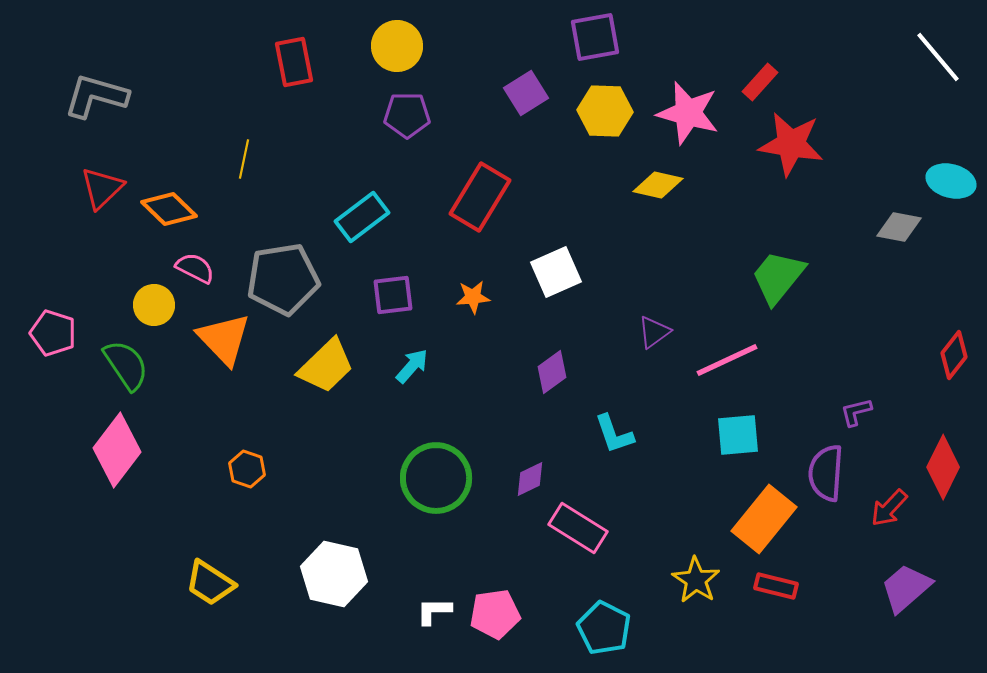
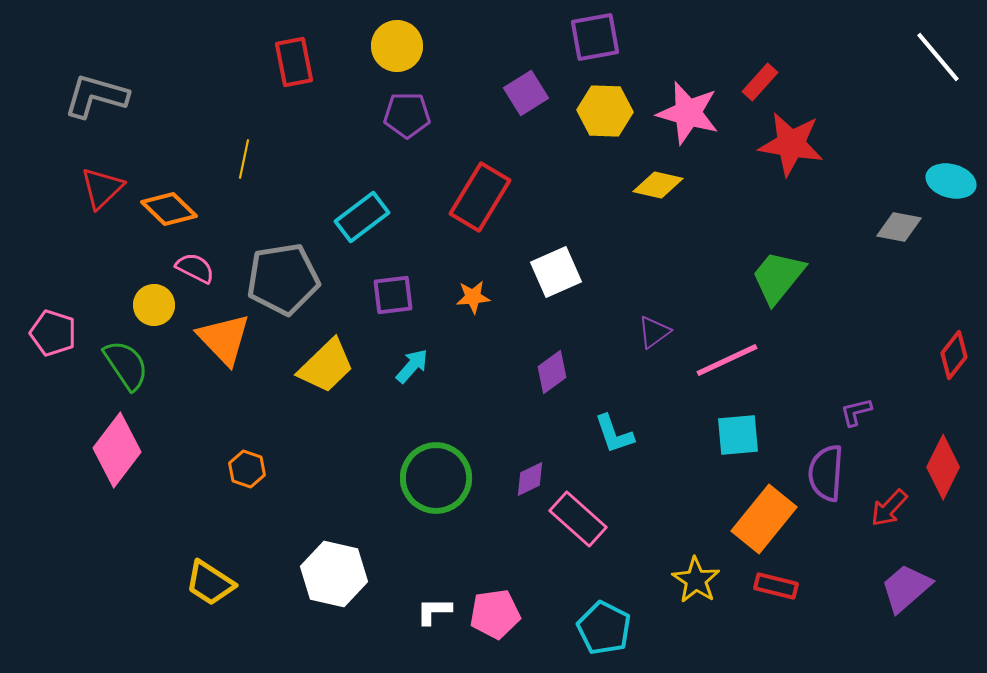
pink rectangle at (578, 528): moved 9 px up; rotated 10 degrees clockwise
